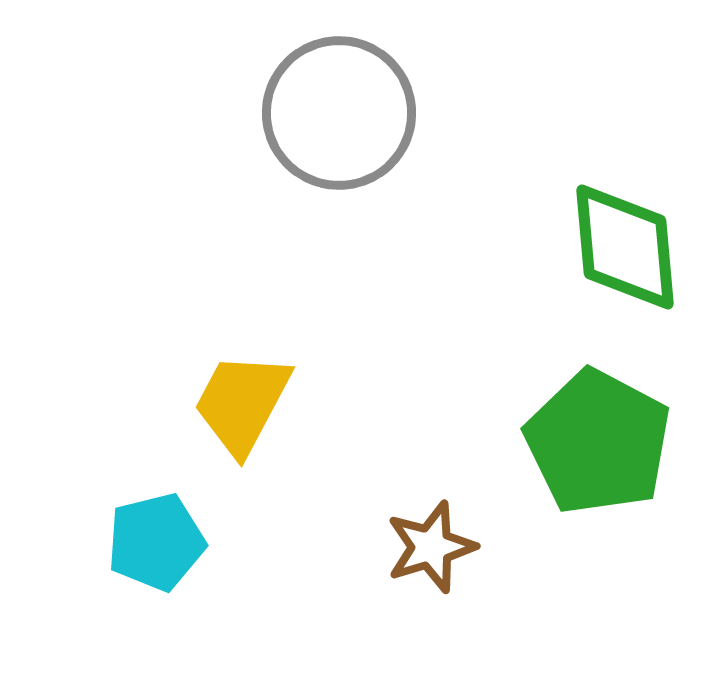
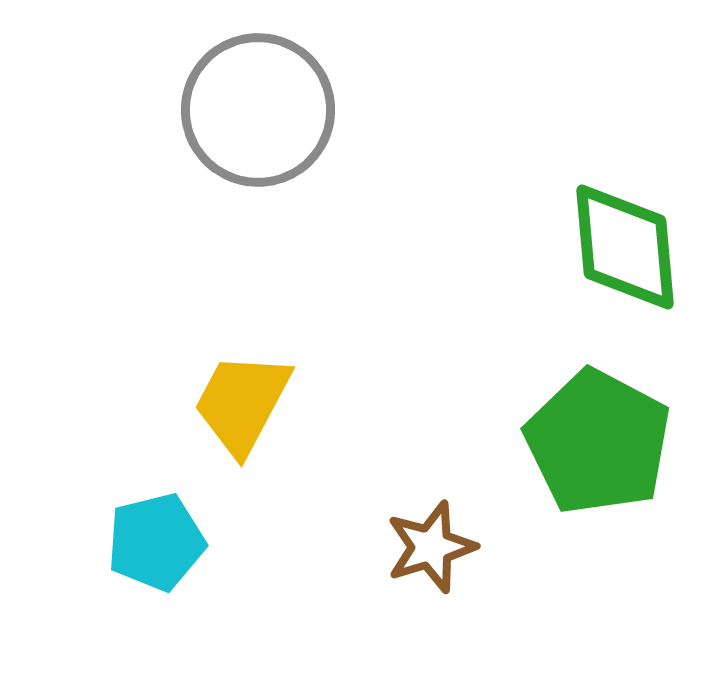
gray circle: moved 81 px left, 3 px up
